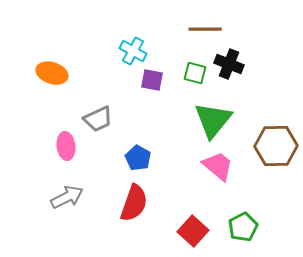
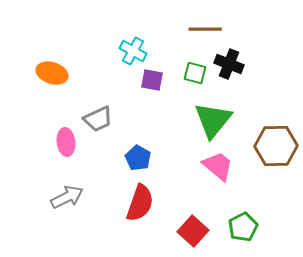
pink ellipse: moved 4 px up
red semicircle: moved 6 px right
